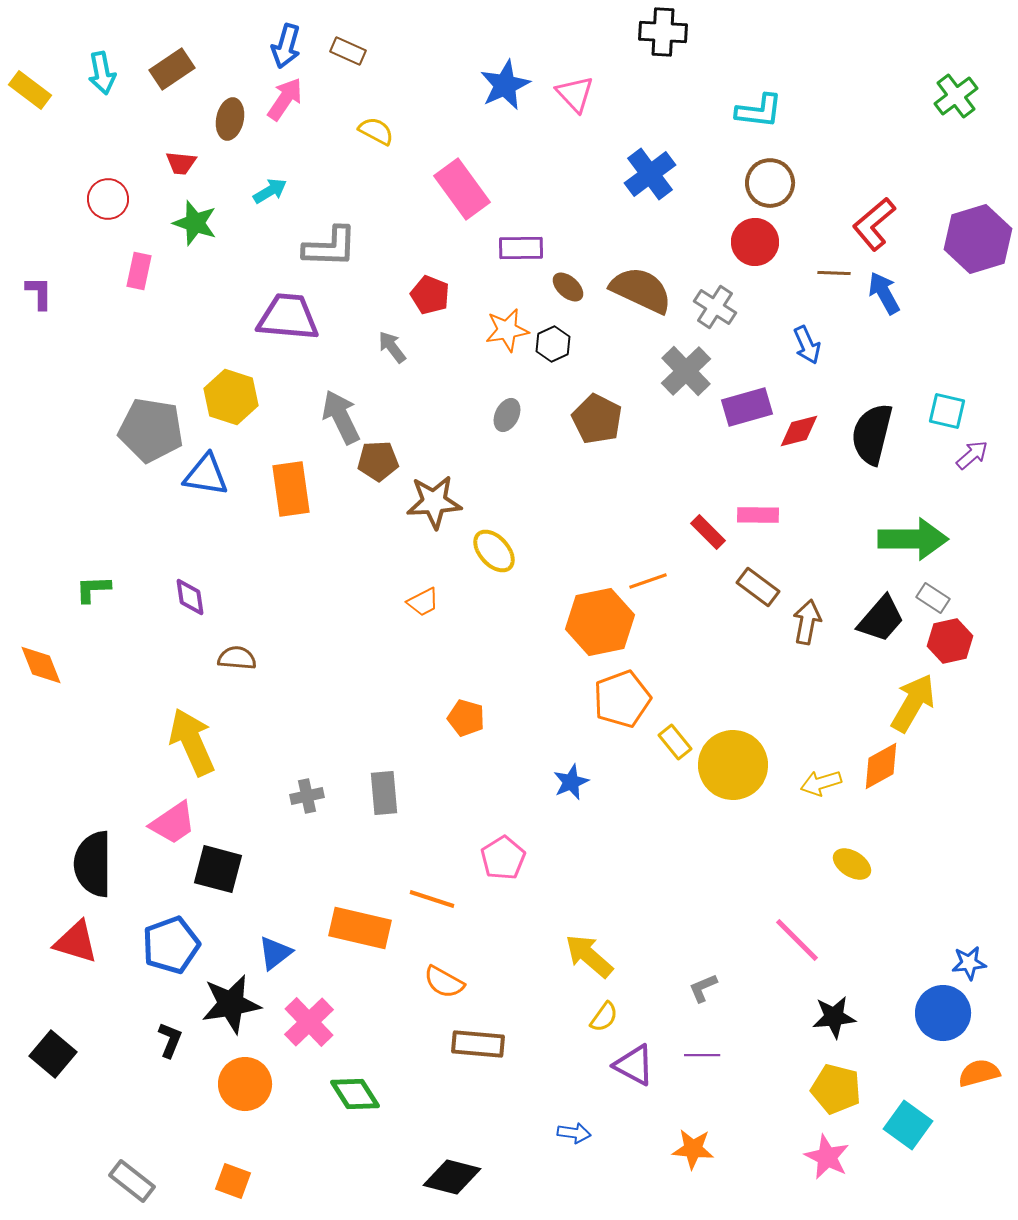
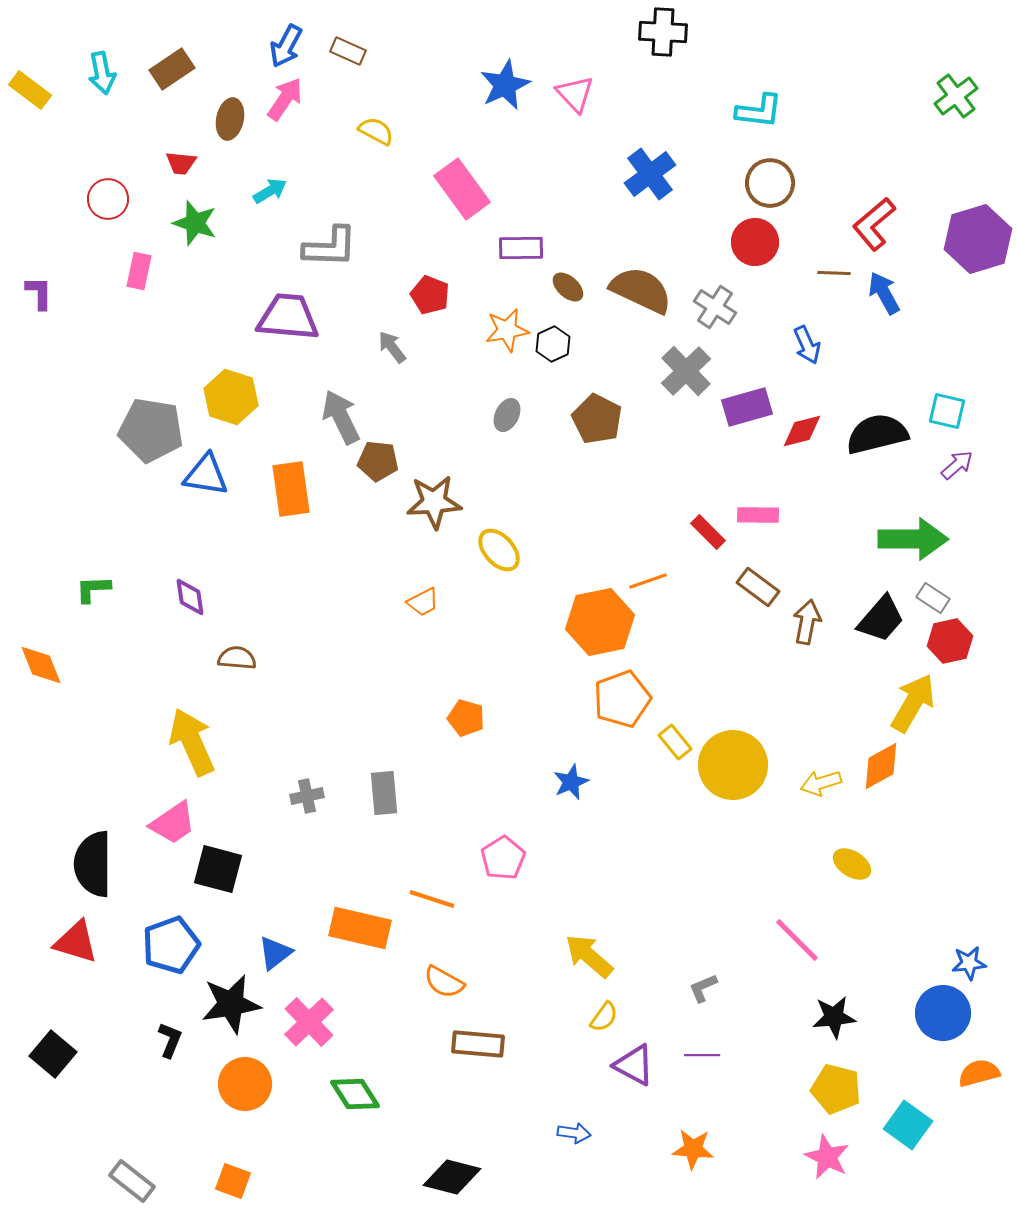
blue arrow at (286, 46): rotated 12 degrees clockwise
red diamond at (799, 431): moved 3 px right
black semicircle at (872, 434): moved 5 px right; rotated 62 degrees clockwise
purple arrow at (972, 455): moved 15 px left, 10 px down
brown pentagon at (378, 461): rotated 9 degrees clockwise
yellow ellipse at (494, 551): moved 5 px right, 1 px up
